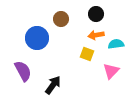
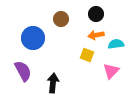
blue circle: moved 4 px left
yellow square: moved 1 px down
black arrow: moved 2 px up; rotated 30 degrees counterclockwise
